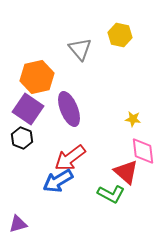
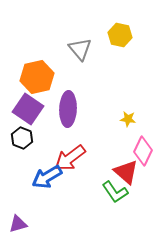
purple ellipse: moved 1 px left; rotated 24 degrees clockwise
yellow star: moved 5 px left
pink diamond: rotated 32 degrees clockwise
blue arrow: moved 11 px left, 4 px up
green L-shape: moved 4 px right, 2 px up; rotated 28 degrees clockwise
